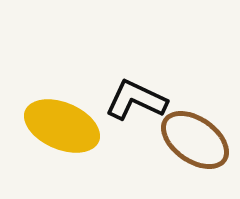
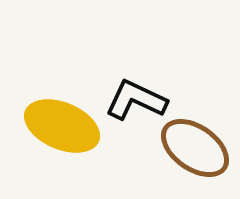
brown ellipse: moved 8 px down
